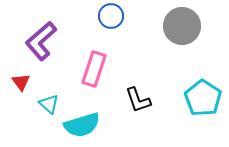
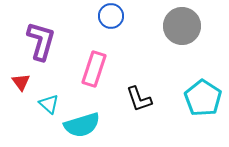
purple L-shape: rotated 147 degrees clockwise
black L-shape: moved 1 px right, 1 px up
